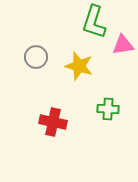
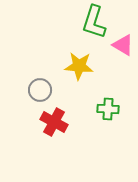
pink triangle: rotated 40 degrees clockwise
gray circle: moved 4 px right, 33 px down
yellow star: rotated 12 degrees counterclockwise
red cross: moved 1 px right; rotated 16 degrees clockwise
